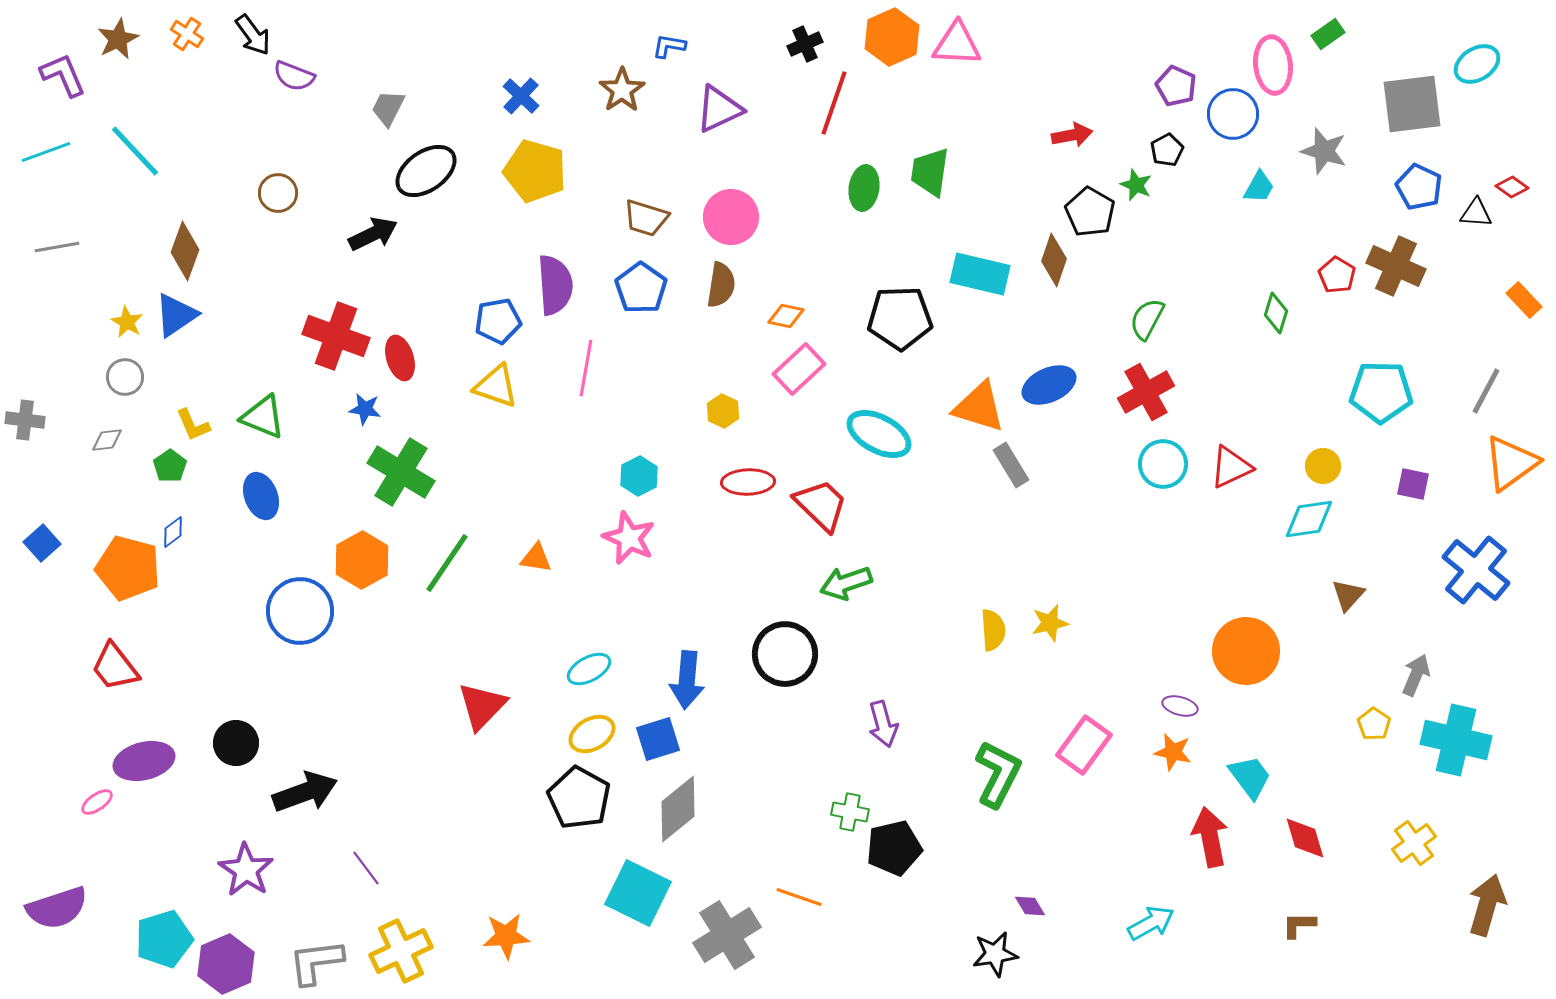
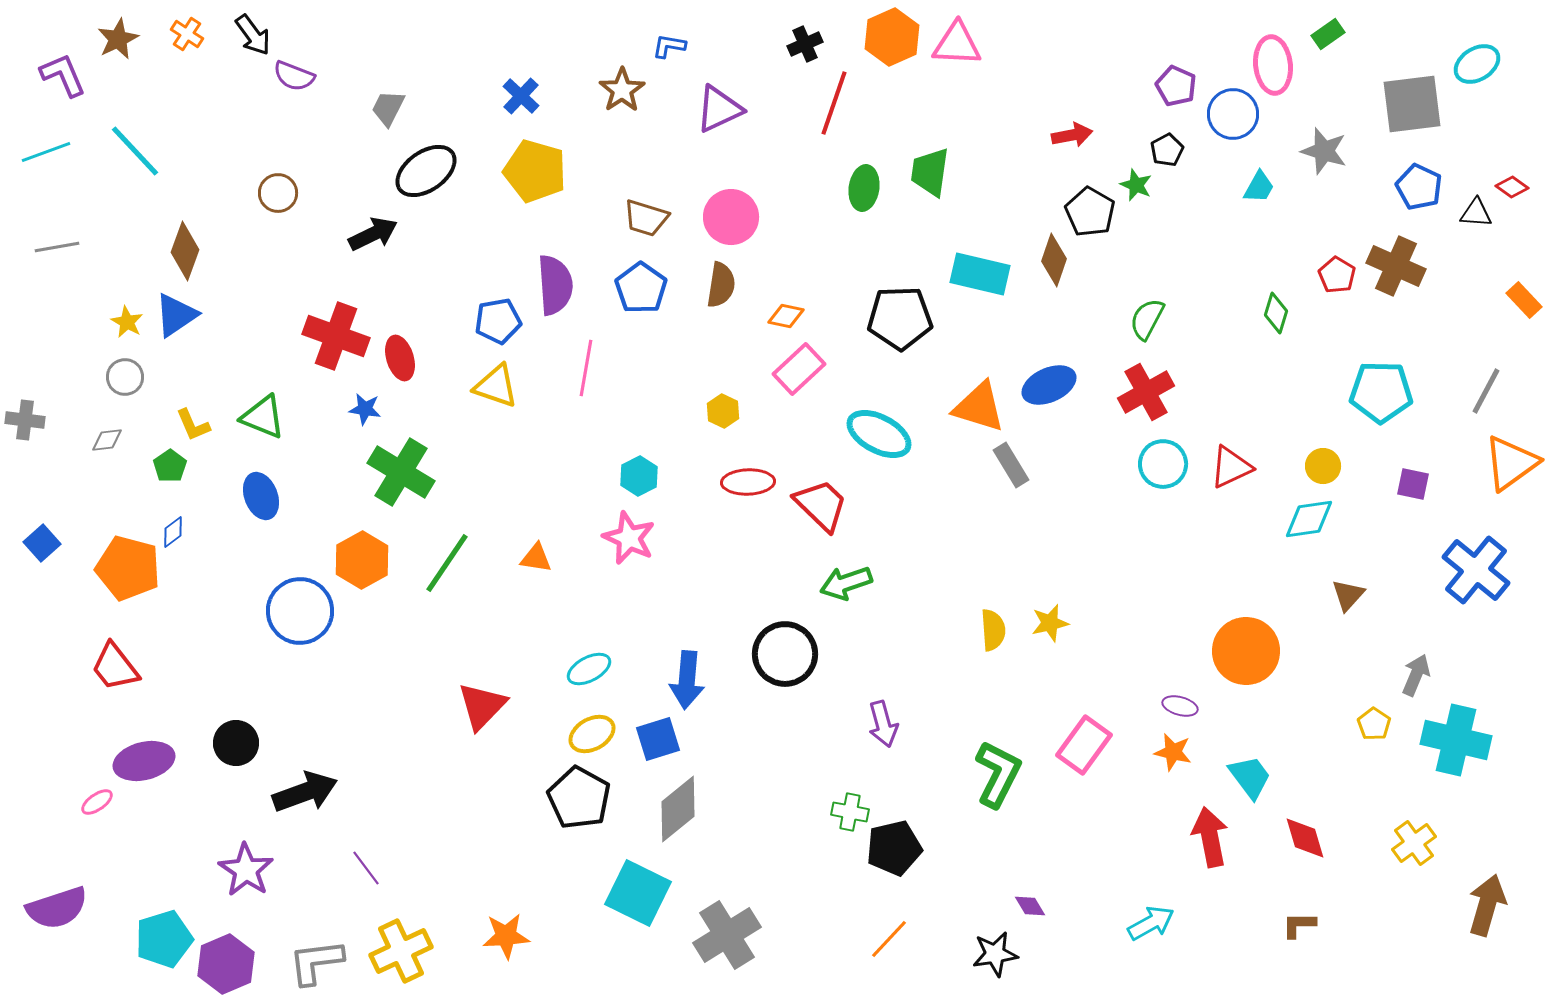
orange line at (799, 897): moved 90 px right, 42 px down; rotated 66 degrees counterclockwise
